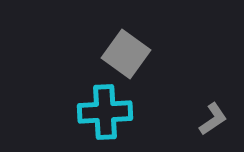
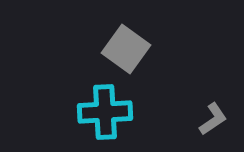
gray square: moved 5 px up
